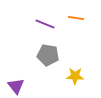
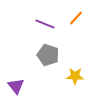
orange line: rotated 56 degrees counterclockwise
gray pentagon: rotated 10 degrees clockwise
